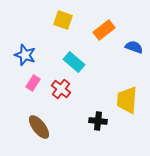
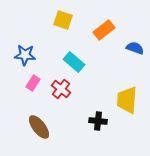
blue semicircle: moved 1 px right, 1 px down
blue star: rotated 15 degrees counterclockwise
